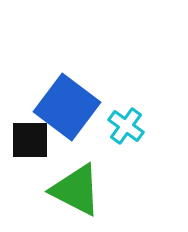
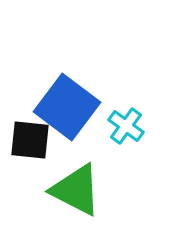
black square: rotated 6 degrees clockwise
